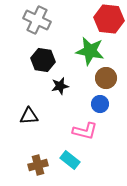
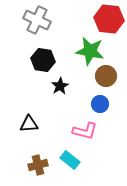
brown circle: moved 2 px up
black star: rotated 18 degrees counterclockwise
black triangle: moved 8 px down
